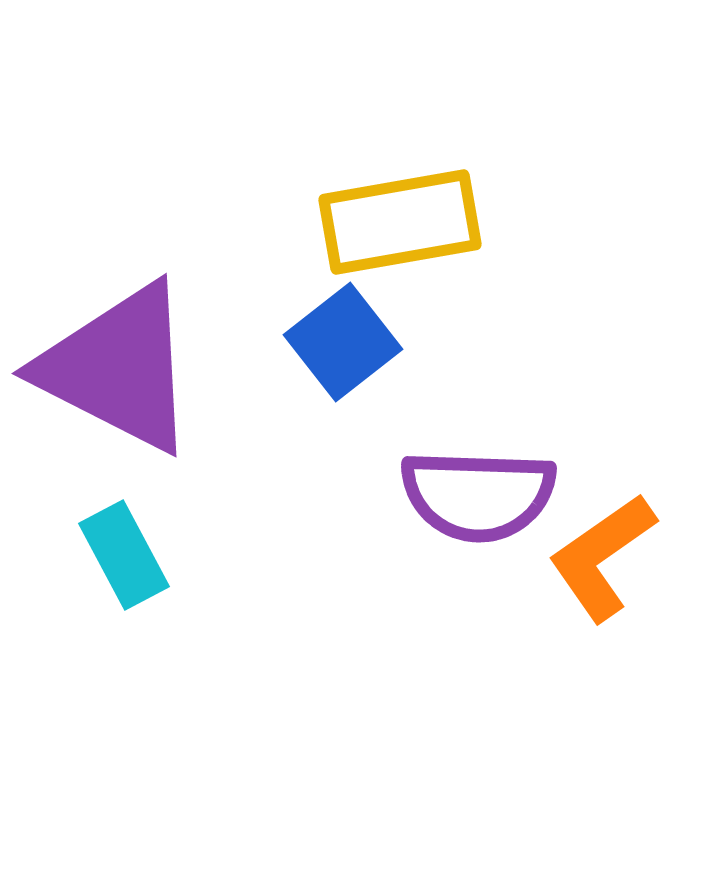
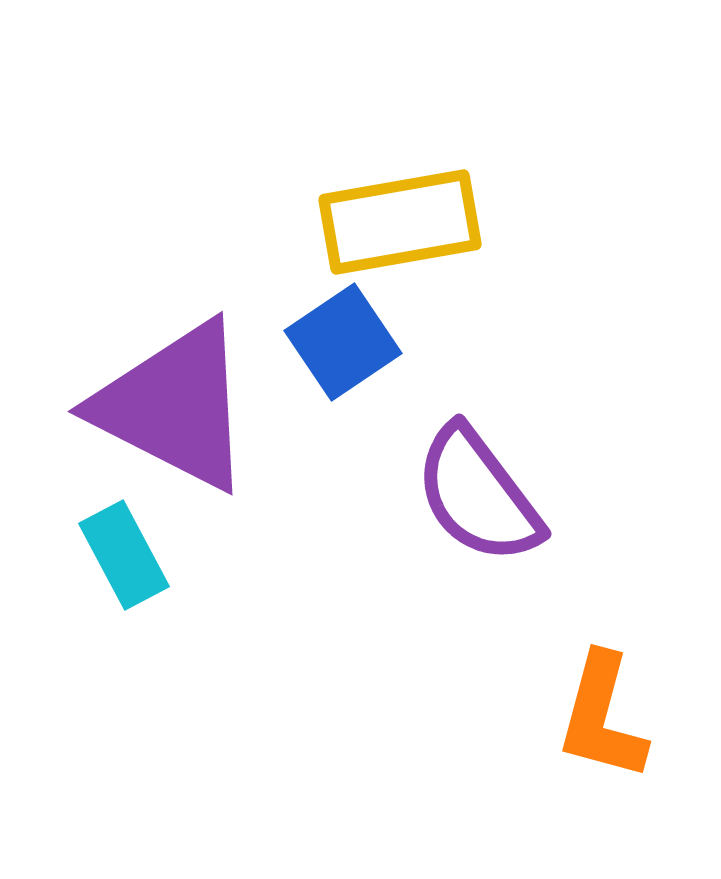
blue square: rotated 4 degrees clockwise
purple triangle: moved 56 px right, 38 px down
purple semicircle: rotated 51 degrees clockwise
orange L-shape: moved 160 px down; rotated 40 degrees counterclockwise
